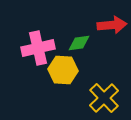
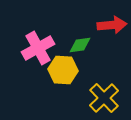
green diamond: moved 1 px right, 2 px down
pink cross: rotated 16 degrees counterclockwise
